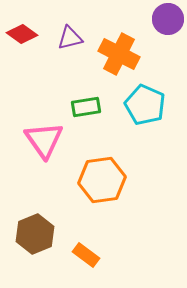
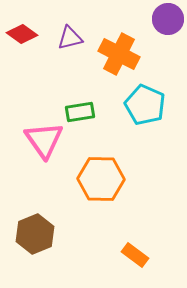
green rectangle: moved 6 px left, 5 px down
orange hexagon: moved 1 px left, 1 px up; rotated 9 degrees clockwise
orange rectangle: moved 49 px right
